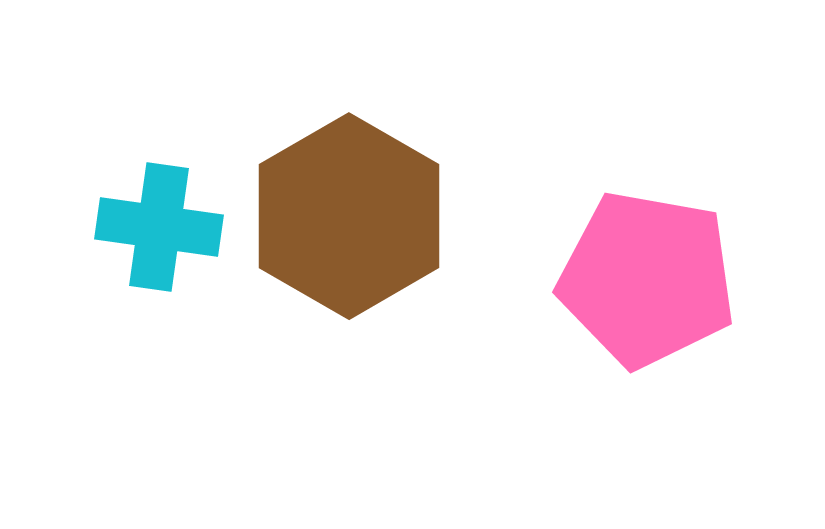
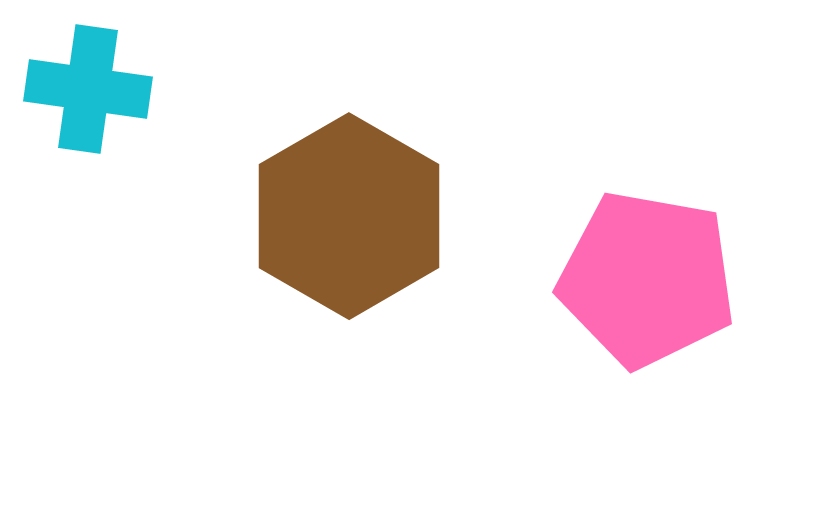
cyan cross: moved 71 px left, 138 px up
